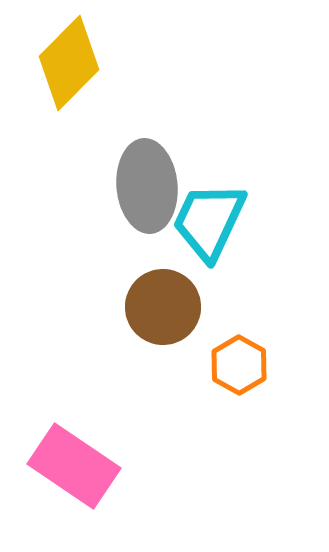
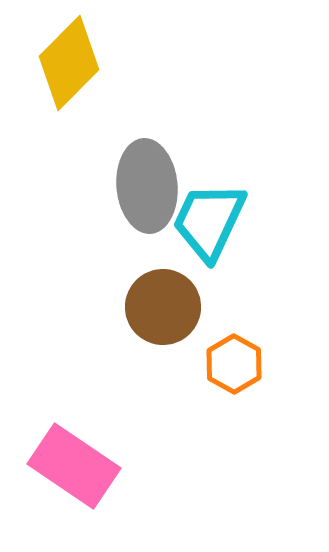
orange hexagon: moved 5 px left, 1 px up
